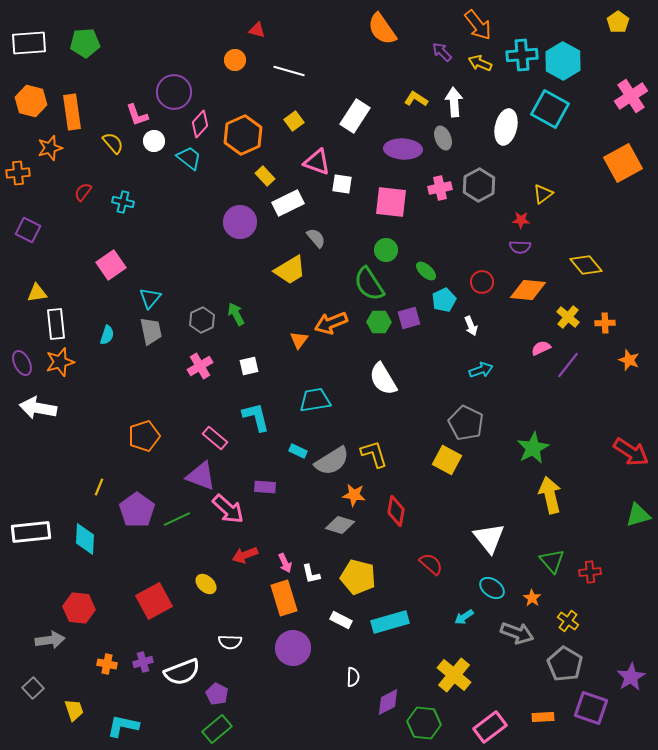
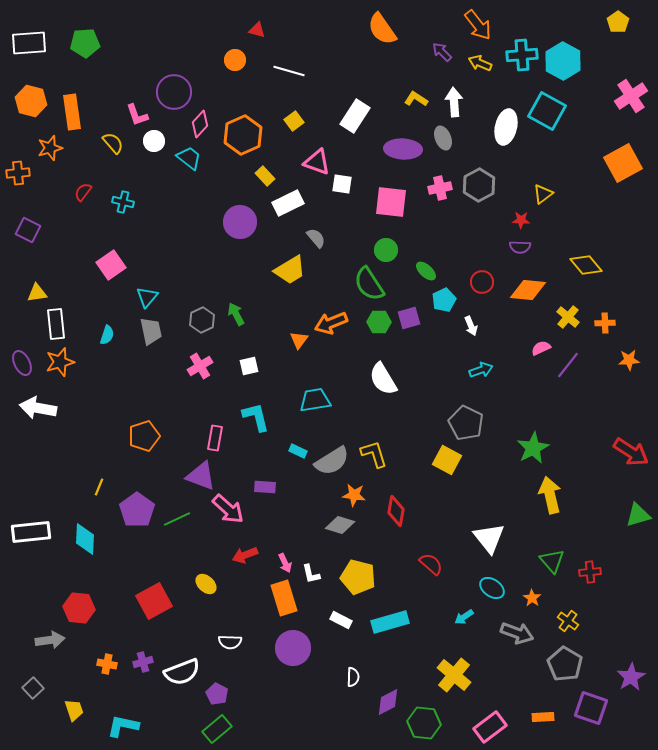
cyan square at (550, 109): moved 3 px left, 2 px down
cyan triangle at (150, 298): moved 3 px left, 1 px up
orange star at (629, 360): rotated 25 degrees counterclockwise
pink rectangle at (215, 438): rotated 60 degrees clockwise
